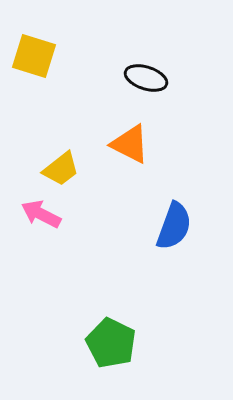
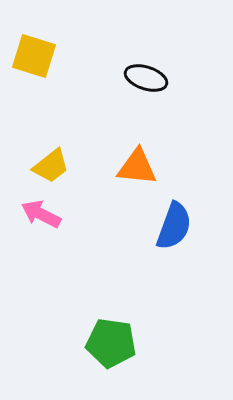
orange triangle: moved 7 px right, 23 px down; rotated 21 degrees counterclockwise
yellow trapezoid: moved 10 px left, 3 px up
green pentagon: rotated 18 degrees counterclockwise
